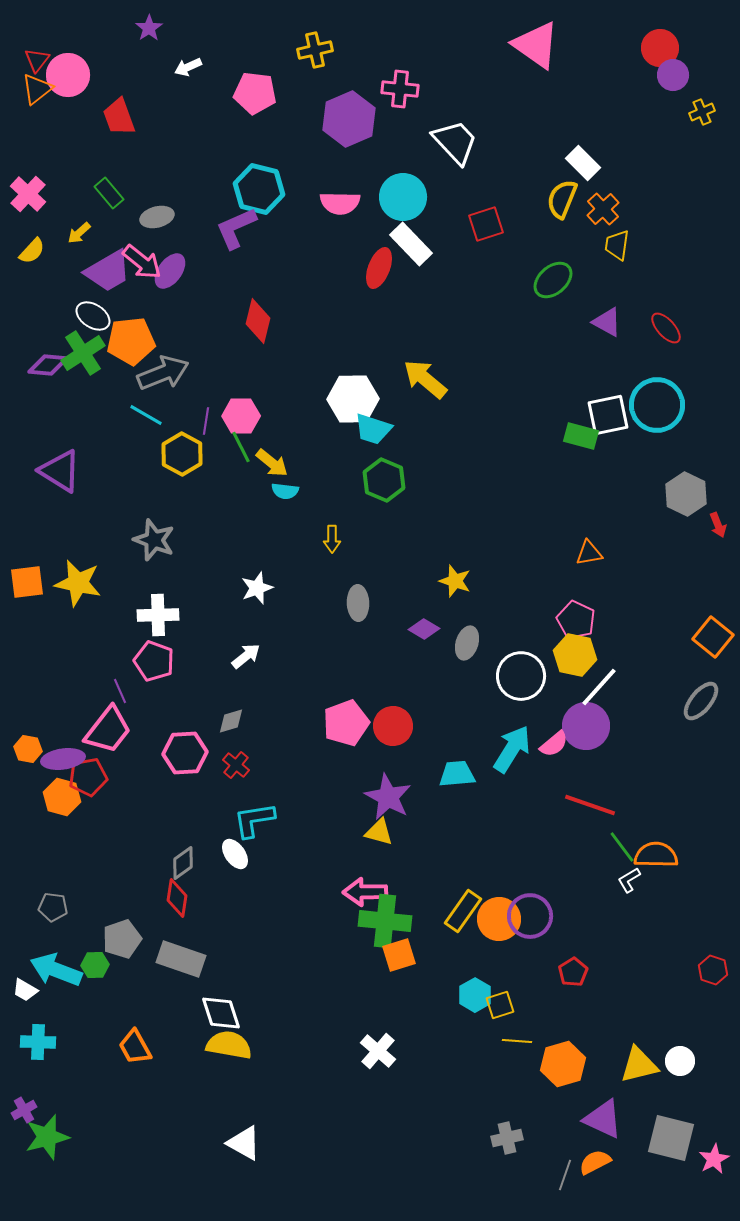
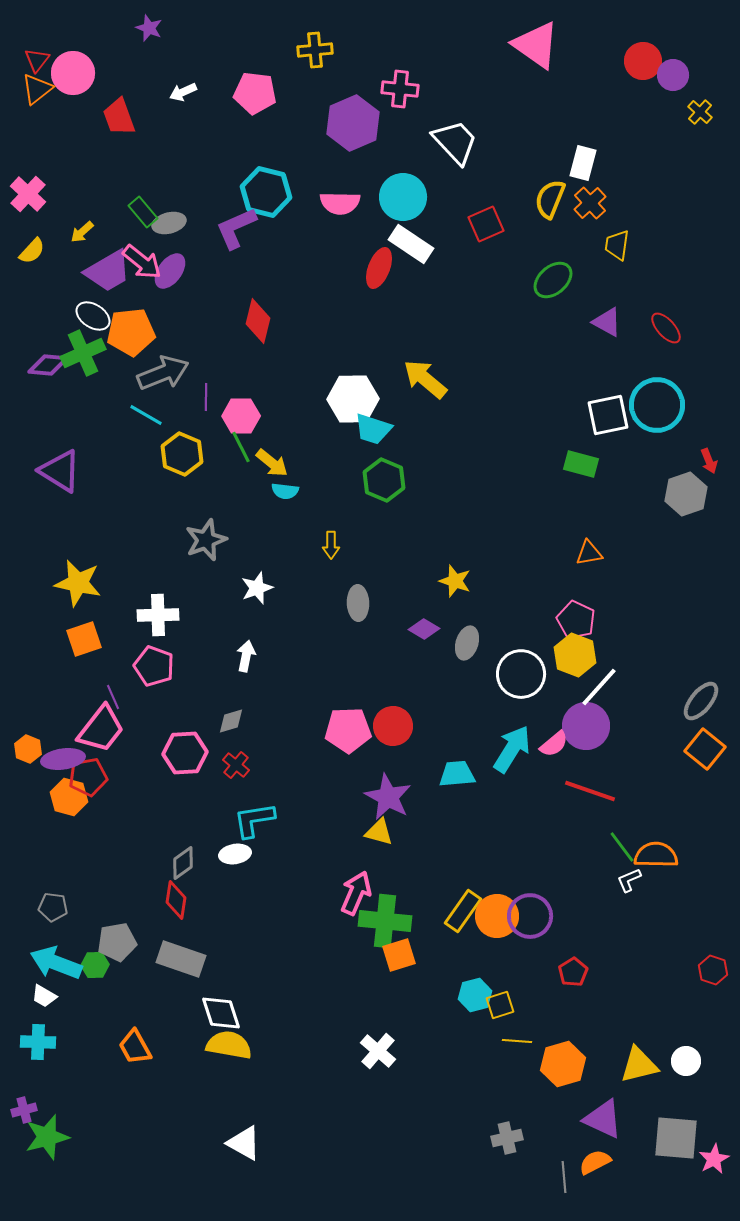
purple star at (149, 28): rotated 16 degrees counterclockwise
red circle at (660, 48): moved 17 px left, 13 px down
yellow cross at (315, 50): rotated 8 degrees clockwise
white arrow at (188, 67): moved 5 px left, 25 px down
pink circle at (68, 75): moved 5 px right, 2 px up
yellow cross at (702, 112): moved 2 px left; rotated 25 degrees counterclockwise
purple hexagon at (349, 119): moved 4 px right, 4 px down
white rectangle at (583, 163): rotated 60 degrees clockwise
cyan hexagon at (259, 189): moved 7 px right, 3 px down
green rectangle at (109, 193): moved 34 px right, 19 px down
yellow semicircle at (562, 199): moved 12 px left
orange cross at (603, 209): moved 13 px left, 6 px up
gray ellipse at (157, 217): moved 12 px right, 6 px down
red square at (486, 224): rotated 6 degrees counterclockwise
yellow arrow at (79, 233): moved 3 px right, 1 px up
white rectangle at (411, 244): rotated 12 degrees counterclockwise
orange pentagon at (131, 341): moved 9 px up
green cross at (83, 353): rotated 9 degrees clockwise
purple line at (206, 421): moved 24 px up; rotated 8 degrees counterclockwise
green rectangle at (581, 436): moved 28 px down
yellow hexagon at (182, 454): rotated 6 degrees counterclockwise
gray hexagon at (686, 494): rotated 15 degrees clockwise
red arrow at (718, 525): moved 9 px left, 64 px up
yellow arrow at (332, 539): moved 1 px left, 6 px down
gray star at (154, 540): moved 52 px right; rotated 30 degrees clockwise
orange square at (27, 582): moved 57 px right, 57 px down; rotated 12 degrees counterclockwise
orange square at (713, 637): moved 8 px left, 112 px down
yellow hexagon at (575, 655): rotated 9 degrees clockwise
white arrow at (246, 656): rotated 40 degrees counterclockwise
pink pentagon at (154, 661): moved 5 px down
white circle at (521, 676): moved 2 px up
purple line at (120, 691): moved 7 px left, 6 px down
pink pentagon at (346, 723): moved 2 px right, 7 px down; rotated 18 degrees clockwise
pink trapezoid at (108, 730): moved 7 px left, 1 px up
orange hexagon at (28, 749): rotated 12 degrees clockwise
orange hexagon at (62, 797): moved 7 px right
red line at (590, 805): moved 14 px up
white ellipse at (235, 854): rotated 64 degrees counterclockwise
white L-shape at (629, 880): rotated 8 degrees clockwise
pink arrow at (365, 892): moved 9 px left, 1 px down; rotated 114 degrees clockwise
red diamond at (177, 898): moved 1 px left, 2 px down
orange circle at (499, 919): moved 2 px left, 3 px up
gray pentagon at (122, 939): moved 5 px left, 3 px down; rotated 9 degrees clockwise
cyan arrow at (56, 970): moved 7 px up
white trapezoid at (25, 990): moved 19 px right, 6 px down
cyan hexagon at (475, 995): rotated 16 degrees clockwise
white circle at (680, 1061): moved 6 px right
purple cross at (24, 1110): rotated 15 degrees clockwise
gray square at (671, 1138): moved 5 px right; rotated 9 degrees counterclockwise
gray line at (565, 1175): moved 1 px left, 2 px down; rotated 24 degrees counterclockwise
